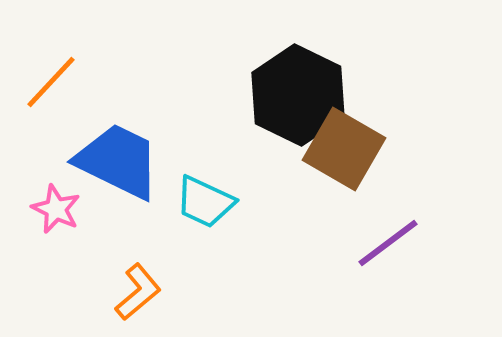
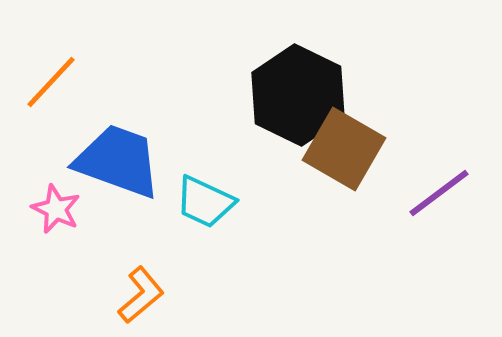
blue trapezoid: rotated 6 degrees counterclockwise
purple line: moved 51 px right, 50 px up
orange L-shape: moved 3 px right, 3 px down
